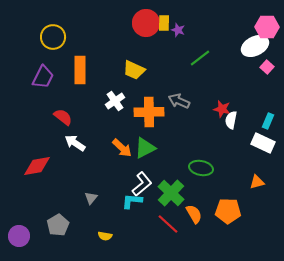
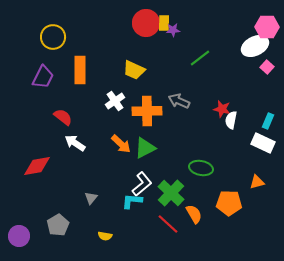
purple star: moved 5 px left; rotated 24 degrees counterclockwise
orange cross: moved 2 px left, 1 px up
orange arrow: moved 1 px left, 4 px up
orange pentagon: moved 1 px right, 8 px up
